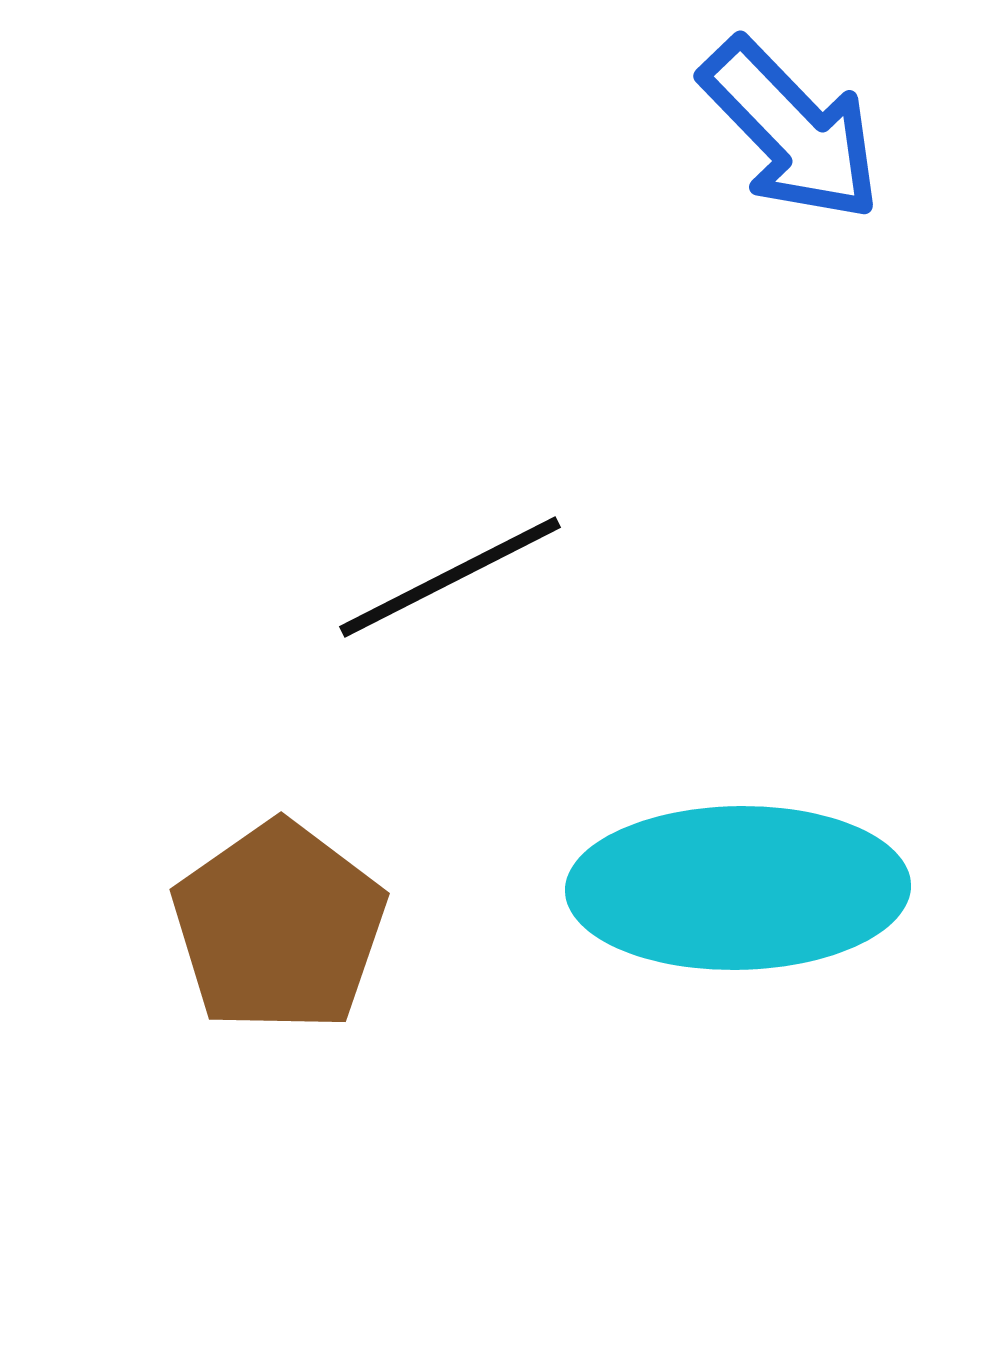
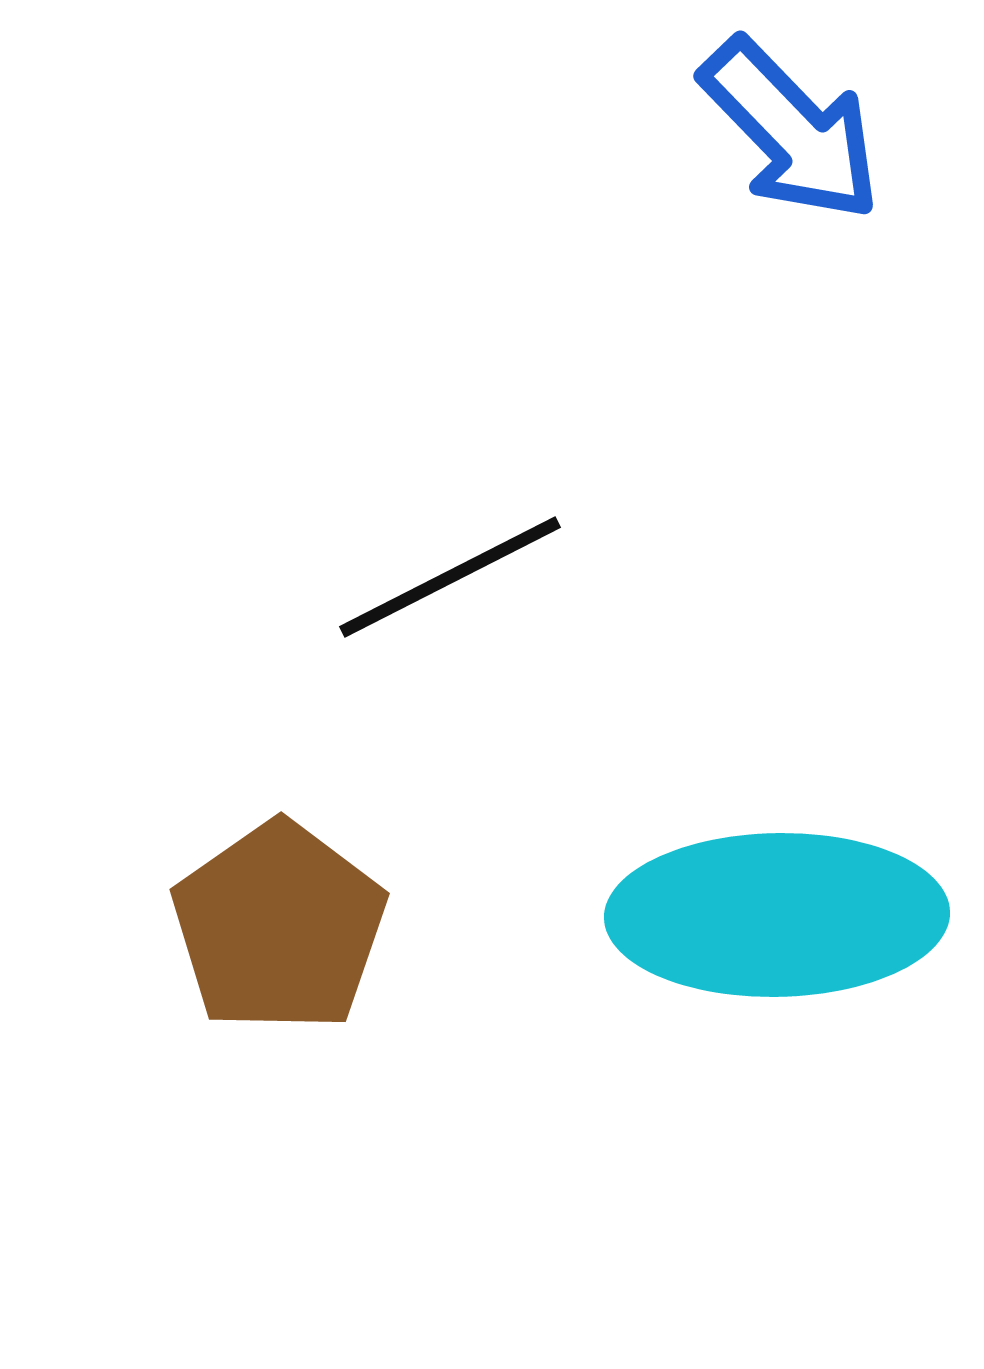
cyan ellipse: moved 39 px right, 27 px down
